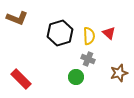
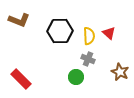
brown L-shape: moved 2 px right, 2 px down
black hexagon: moved 2 px up; rotated 15 degrees clockwise
brown star: moved 1 px right, 1 px up; rotated 30 degrees counterclockwise
